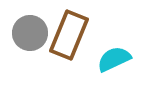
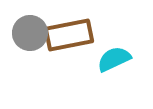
brown rectangle: rotated 57 degrees clockwise
